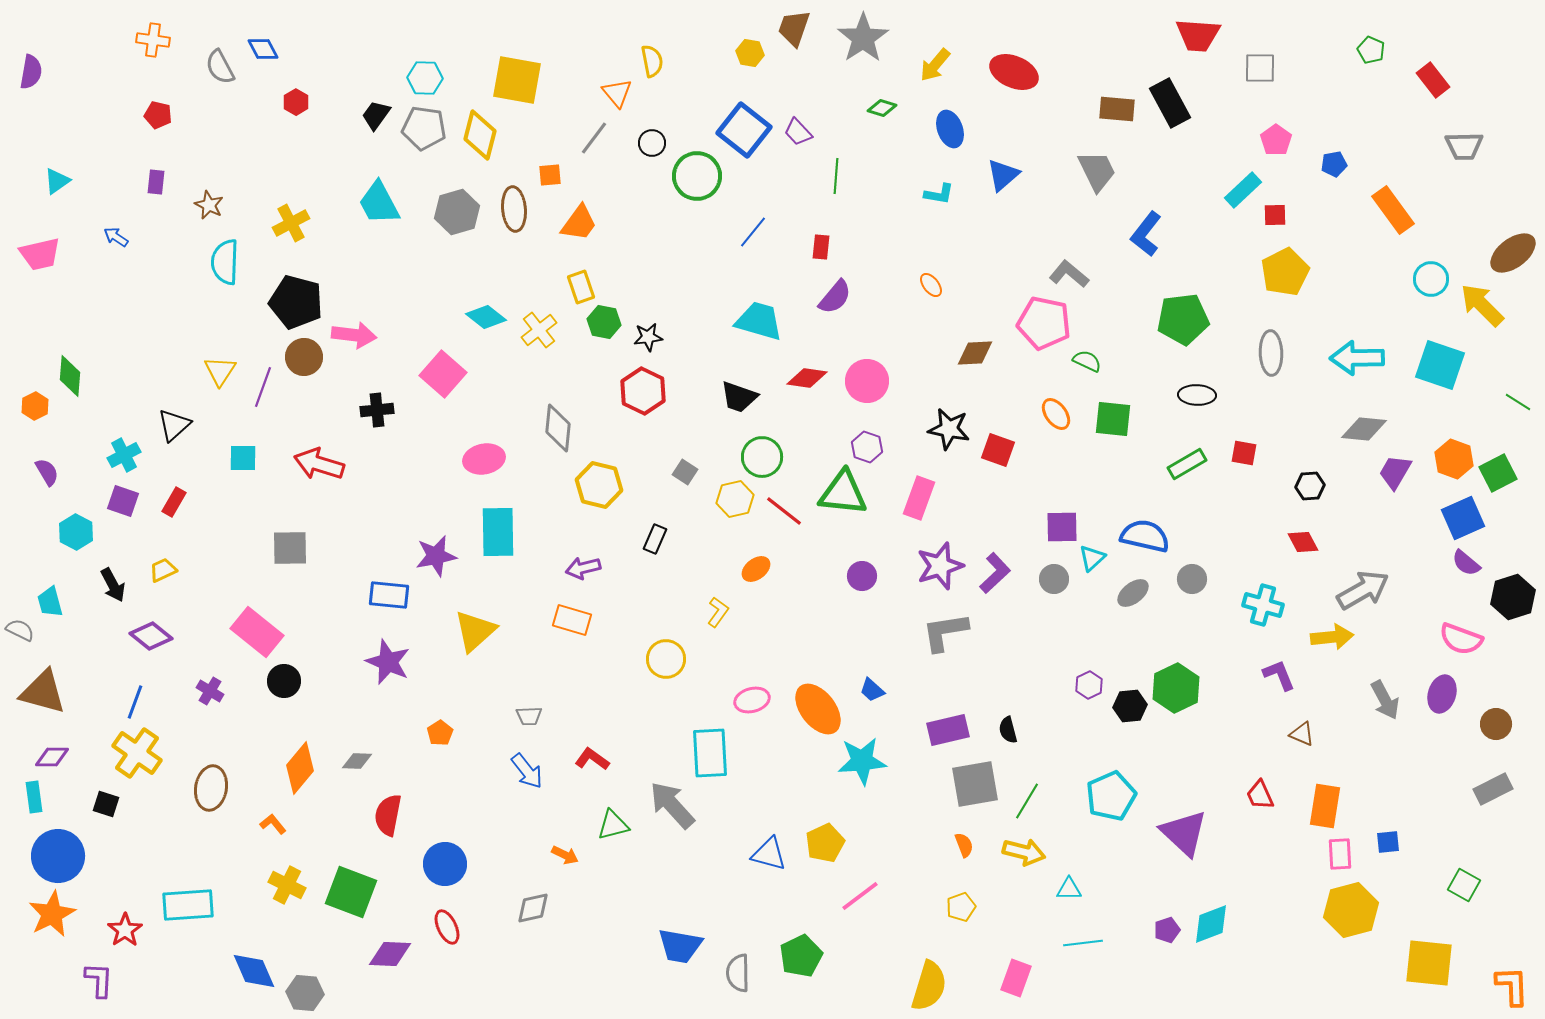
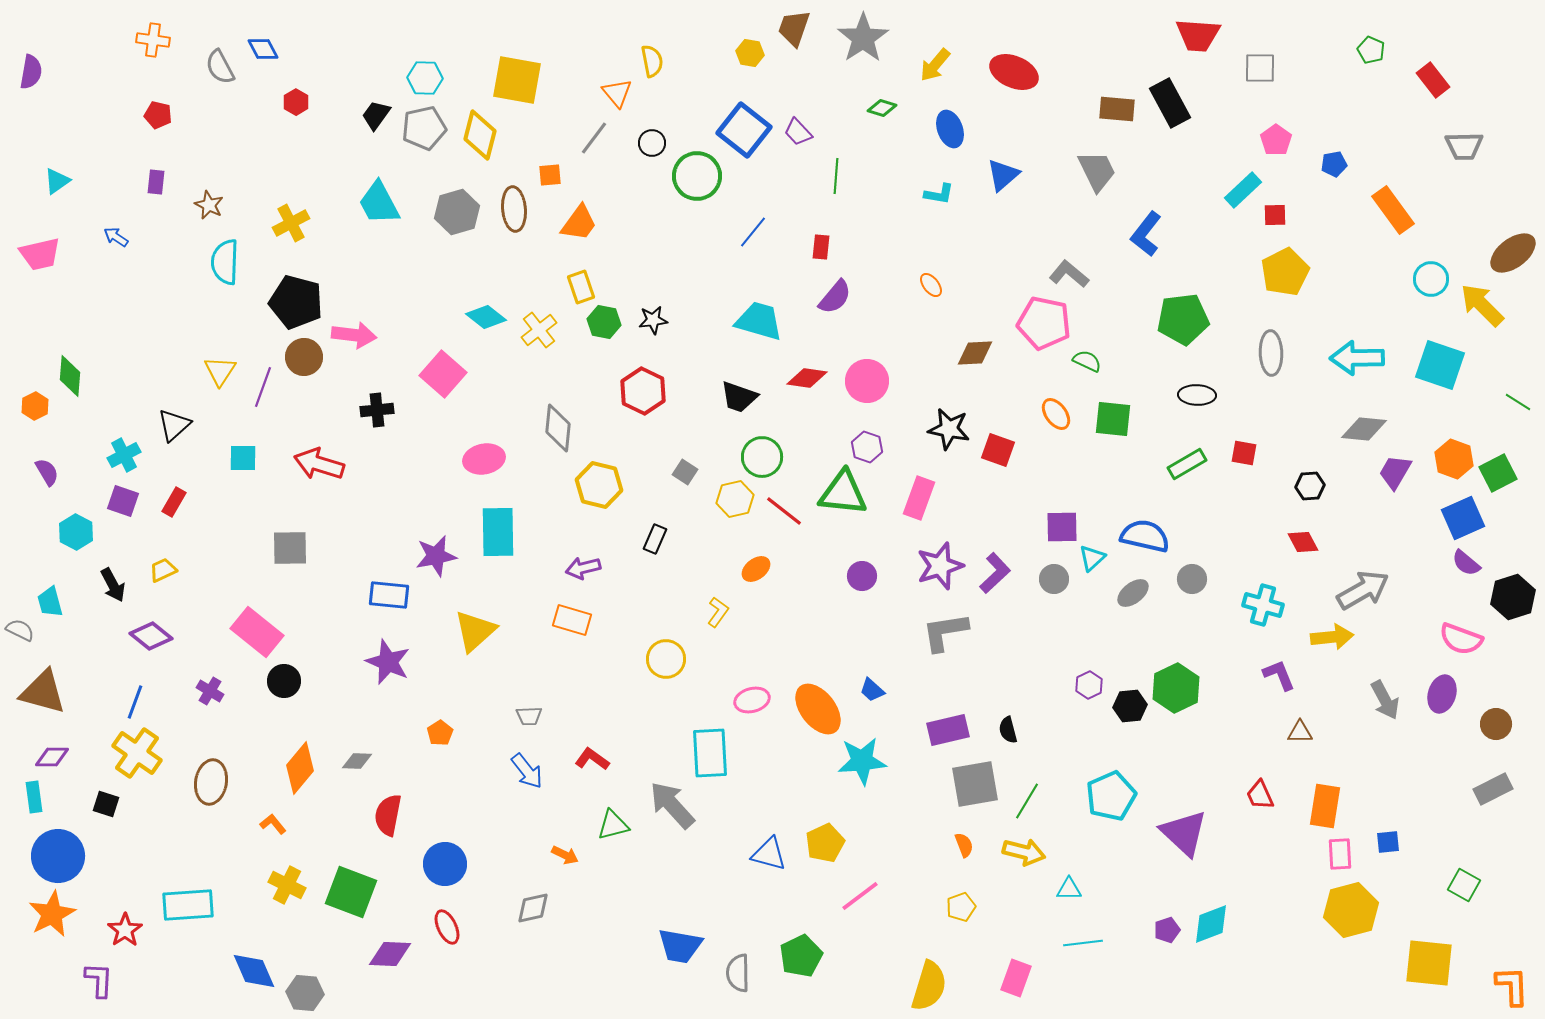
gray pentagon at (424, 128): rotated 21 degrees counterclockwise
black star at (648, 337): moved 5 px right, 17 px up
brown triangle at (1302, 734): moved 2 px left, 2 px up; rotated 24 degrees counterclockwise
brown ellipse at (211, 788): moved 6 px up
